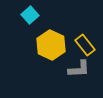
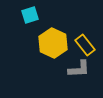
cyan square: rotated 24 degrees clockwise
yellow hexagon: moved 2 px right, 2 px up
